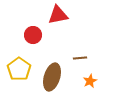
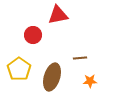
orange star: rotated 24 degrees clockwise
